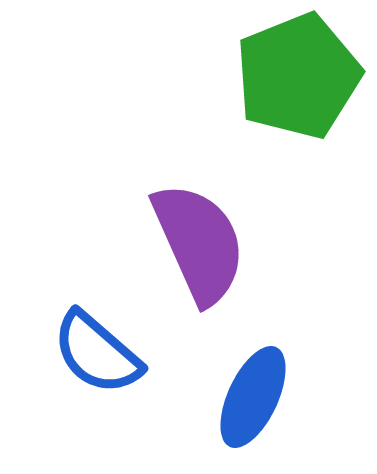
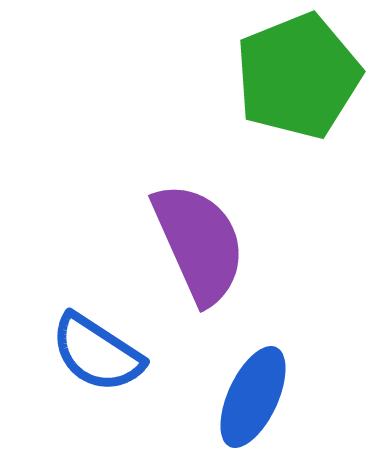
blue semicircle: rotated 8 degrees counterclockwise
